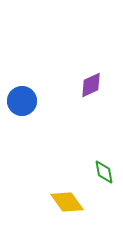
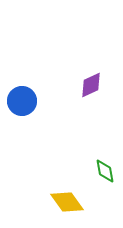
green diamond: moved 1 px right, 1 px up
